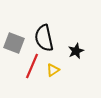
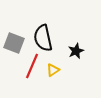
black semicircle: moved 1 px left
